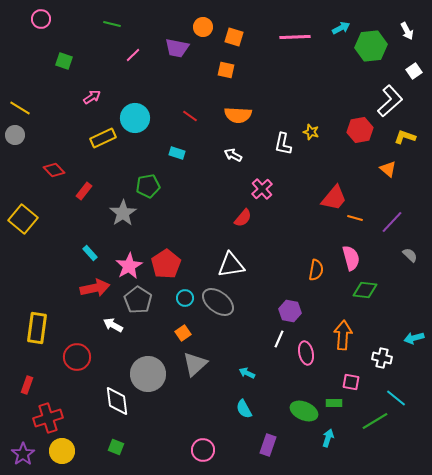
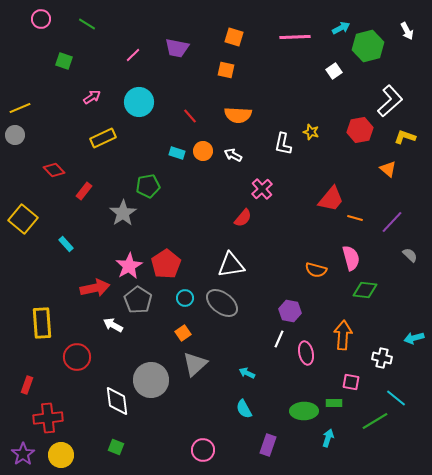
green line at (112, 24): moved 25 px left; rotated 18 degrees clockwise
orange circle at (203, 27): moved 124 px down
green hexagon at (371, 46): moved 3 px left; rotated 8 degrees counterclockwise
white square at (414, 71): moved 80 px left
yellow line at (20, 108): rotated 55 degrees counterclockwise
red line at (190, 116): rotated 14 degrees clockwise
cyan circle at (135, 118): moved 4 px right, 16 px up
red trapezoid at (334, 198): moved 3 px left, 1 px down
cyan rectangle at (90, 253): moved 24 px left, 9 px up
orange semicircle at (316, 270): rotated 95 degrees clockwise
gray ellipse at (218, 302): moved 4 px right, 1 px down
yellow rectangle at (37, 328): moved 5 px right, 5 px up; rotated 12 degrees counterclockwise
gray circle at (148, 374): moved 3 px right, 6 px down
green ellipse at (304, 411): rotated 24 degrees counterclockwise
red cross at (48, 418): rotated 12 degrees clockwise
yellow circle at (62, 451): moved 1 px left, 4 px down
